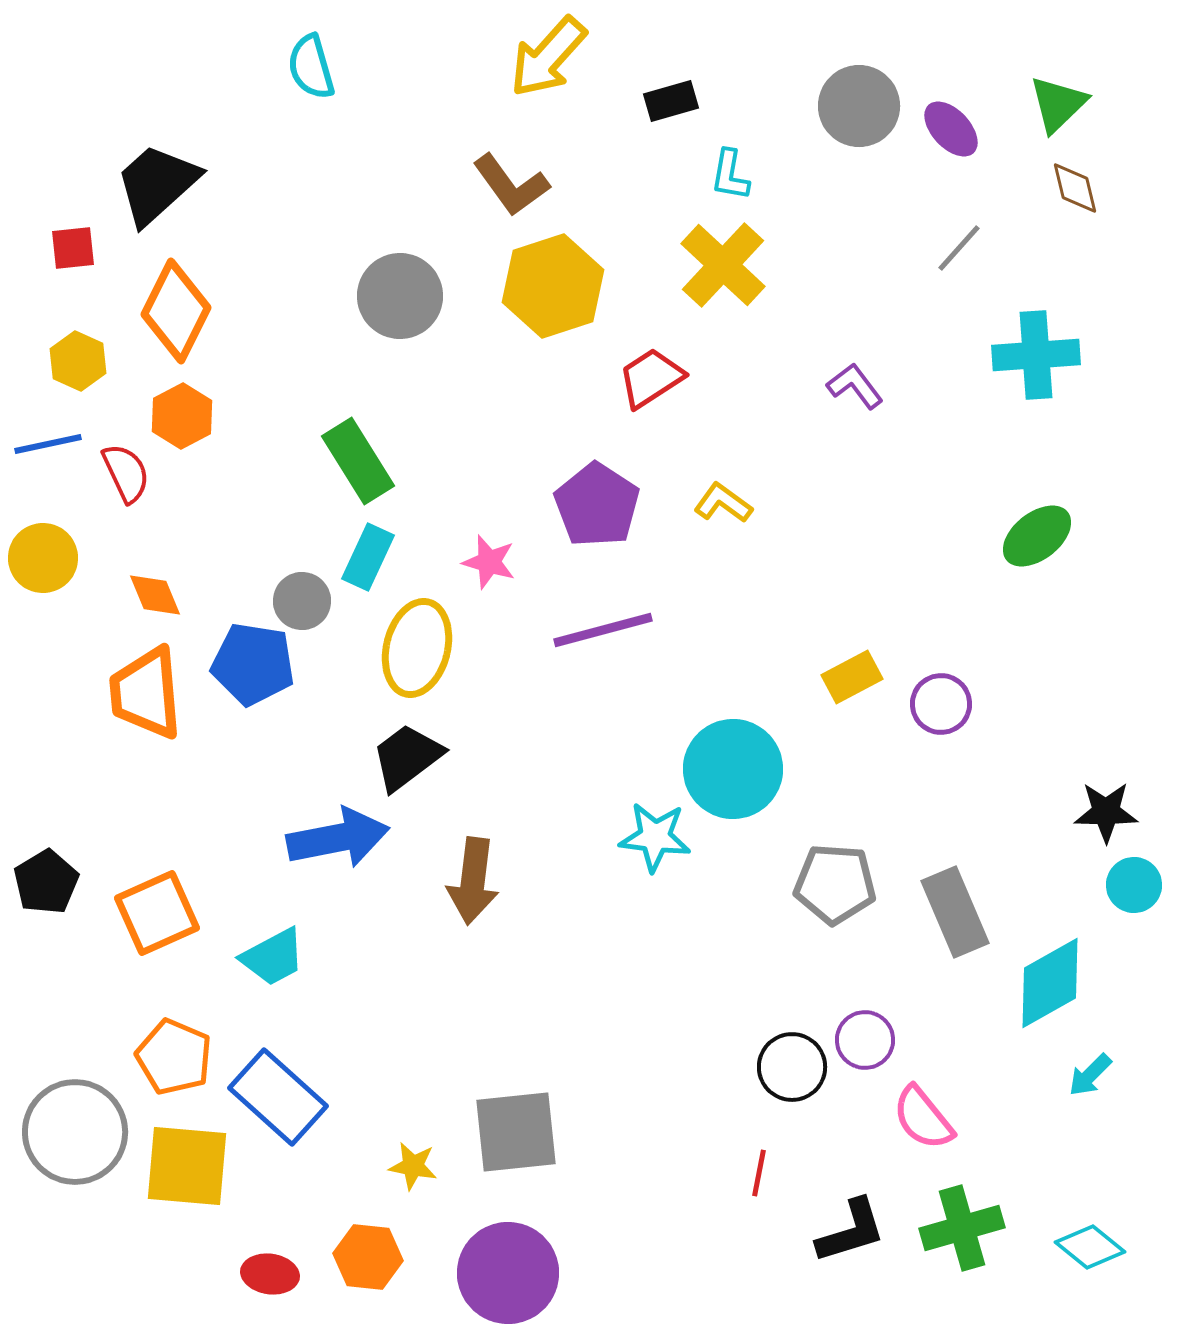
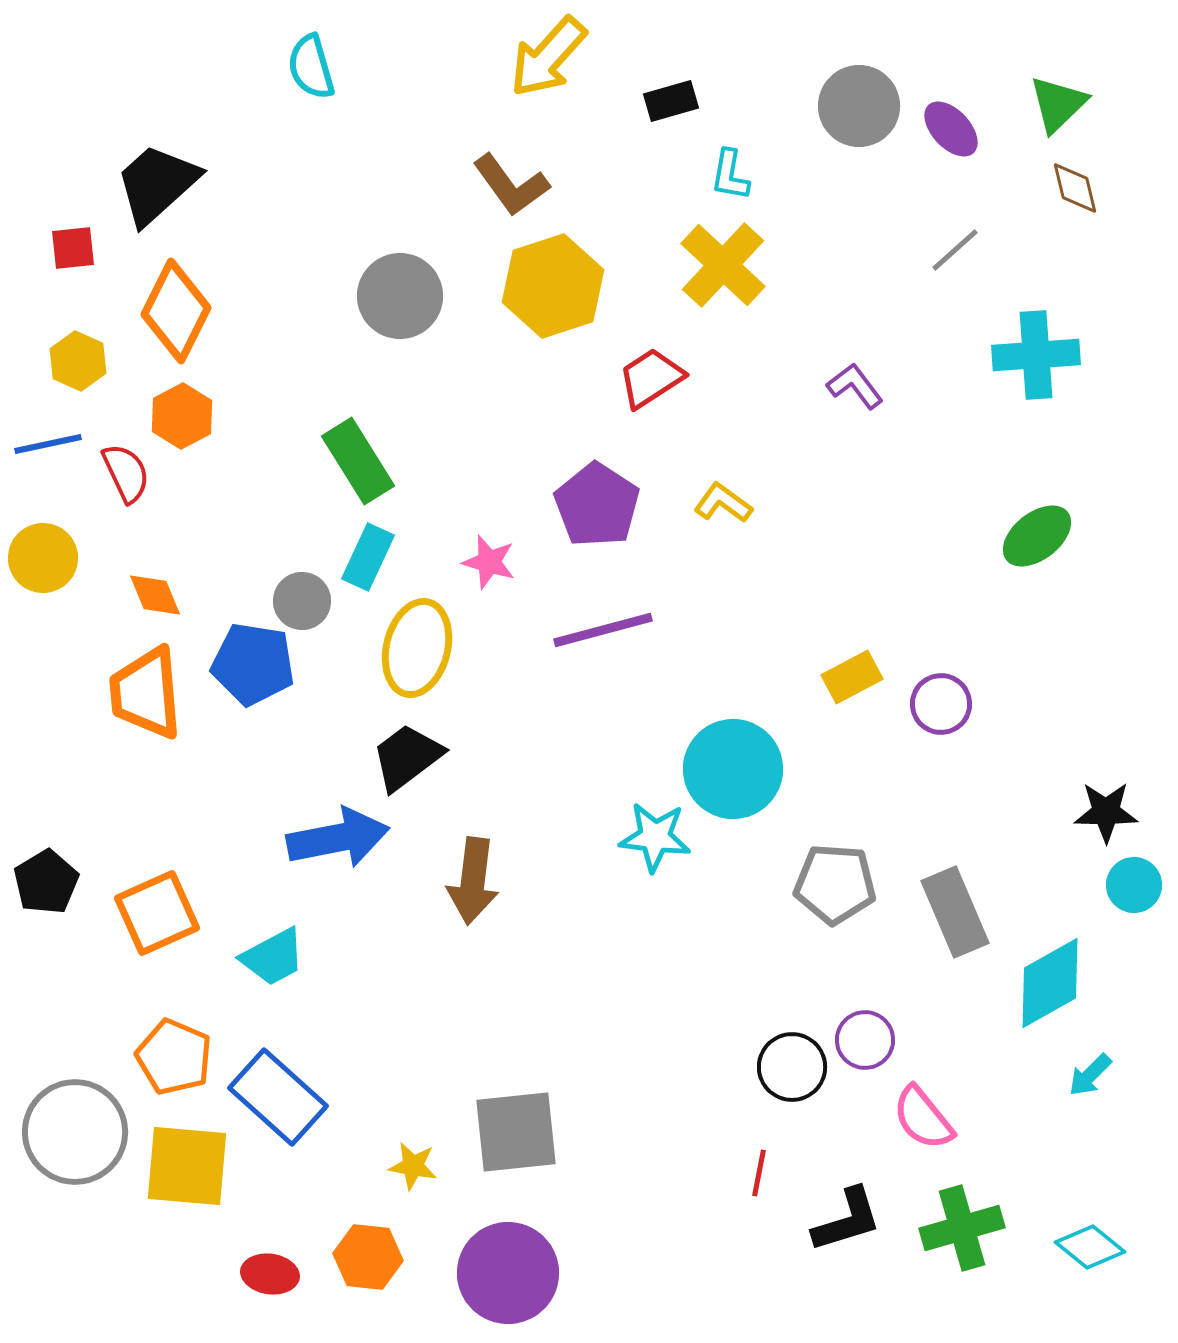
gray line at (959, 248): moved 4 px left, 2 px down; rotated 6 degrees clockwise
black L-shape at (851, 1231): moved 4 px left, 11 px up
